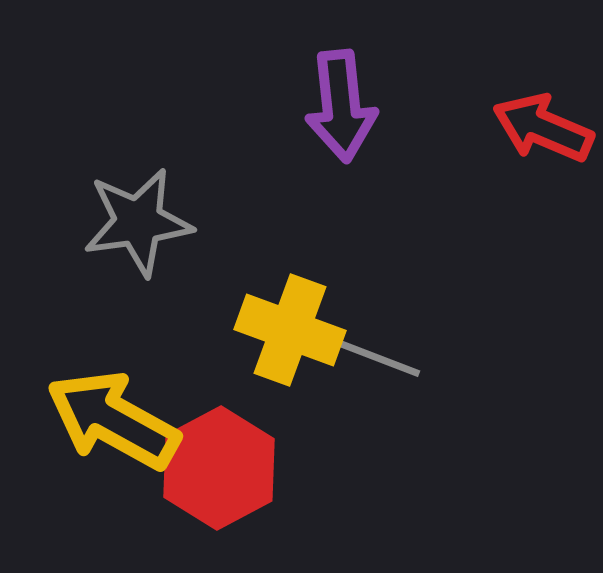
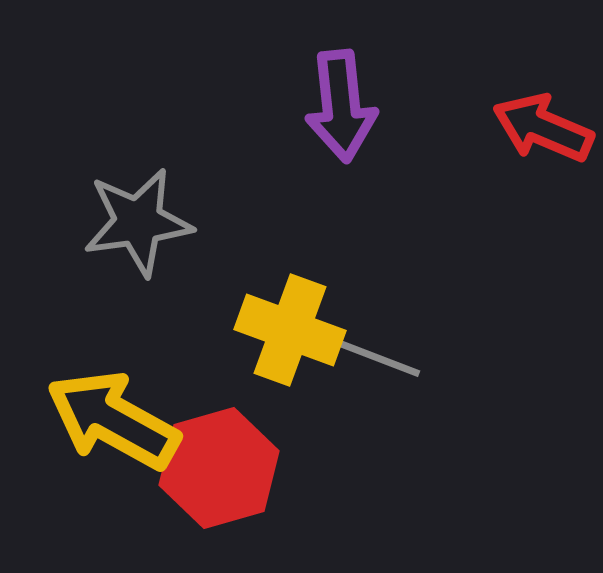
red hexagon: rotated 12 degrees clockwise
